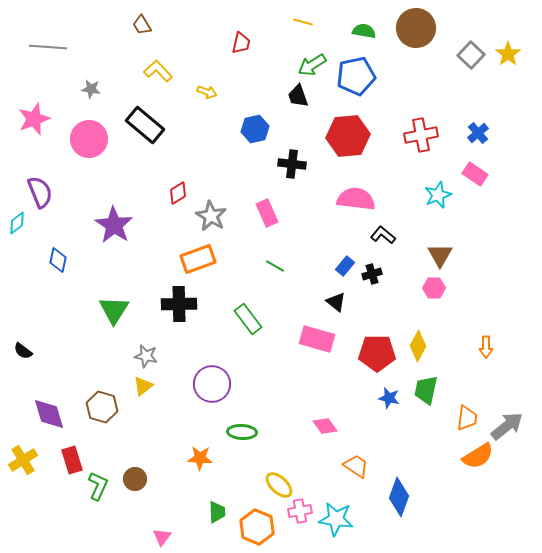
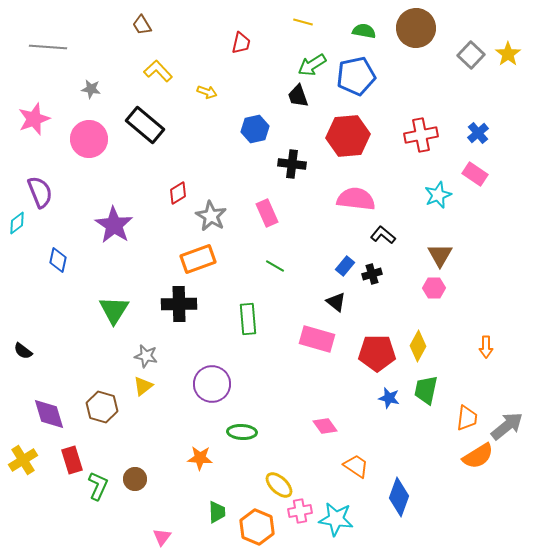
green rectangle at (248, 319): rotated 32 degrees clockwise
